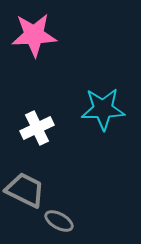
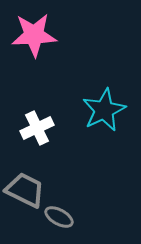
cyan star: moved 1 px right, 1 px down; rotated 24 degrees counterclockwise
gray ellipse: moved 4 px up
